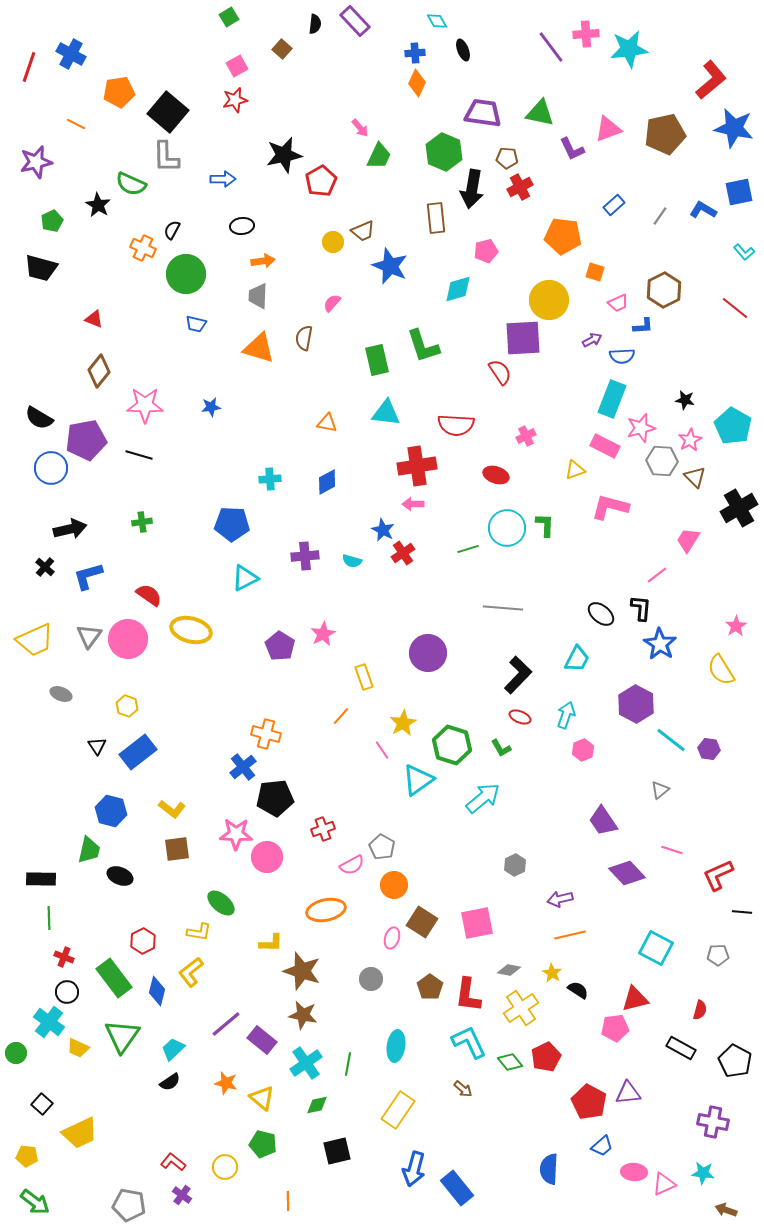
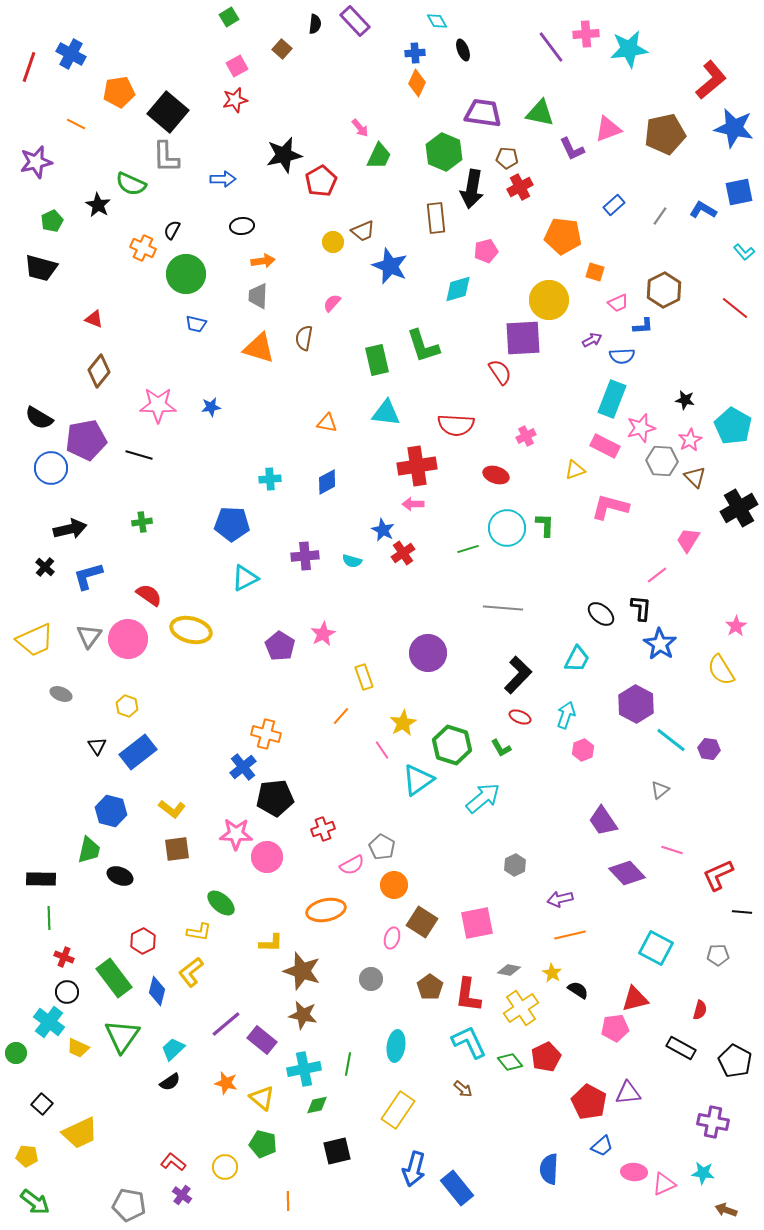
pink star at (145, 405): moved 13 px right
cyan cross at (306, 1063): moved 2 px left, 6 px down; rotated 24 degrees clockwise
